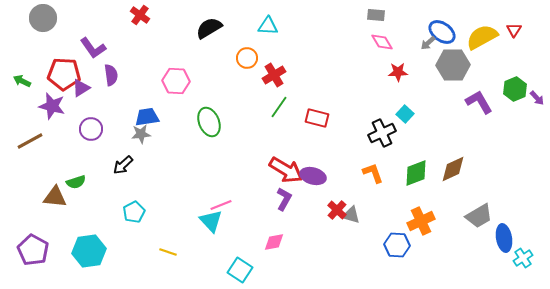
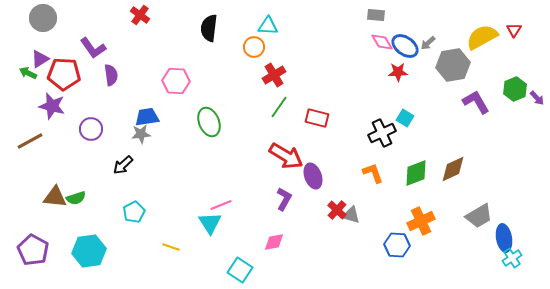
black semicircle at (209, 28): rotated 52 degrees counterclockwise
blue ellipse at (442, 32): moved 37 px left, 14 px down
orange circle at (247, 58): moved 7 px right, 11 px up
gray hexagon at (453, 65): rotated 8 degrees counterclockwise
green arrow at (22, 81): moved 6 px right, 8 px up
purple triangle at (81, 88): moved 41 px left, 29 px up
purple L-shape at (479, 102): moved 3 px left
cyan square at (405, 114): moved 4 px down; rotated 12 degrees counterclockwise
red arrow at (286, 170): moved 14 px up
purple ellipse at (313, 176): rotated 55 degrees clockwise
green semicircle at (76, 182): moved 16 px down
cyan triangle at (211, 221): moved 1 px left, 2 px down; rotated 10 degrees clockwise
yellow line at (168, 252): moved 3 px right, 5 px up
cyan cross at (523, 258): moved 11 px left
